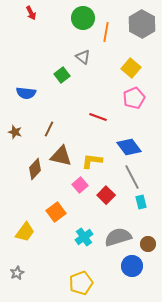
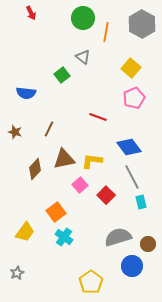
brown triangle: moved 3 px right, 3 px down; rotated 25 degrees counterclockwise
cyan cross: moved 20 px left; rotated 18 degrees counterclockwise
yellow pentagon: moved 10 px right, 1 px up; rotated 15 degrees counterclockwise
